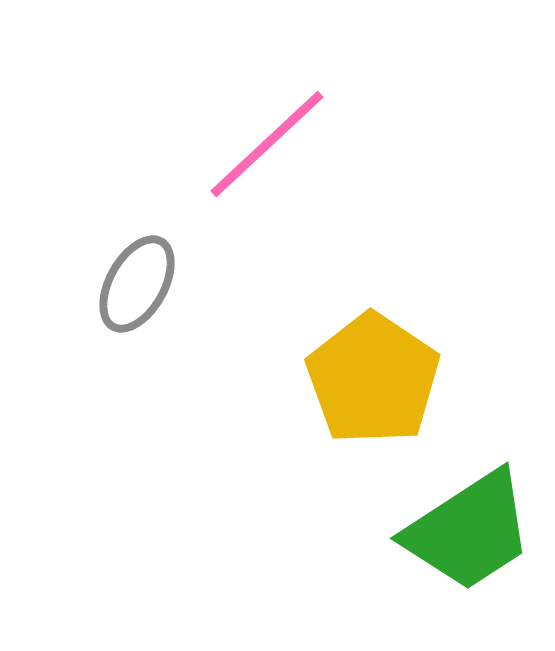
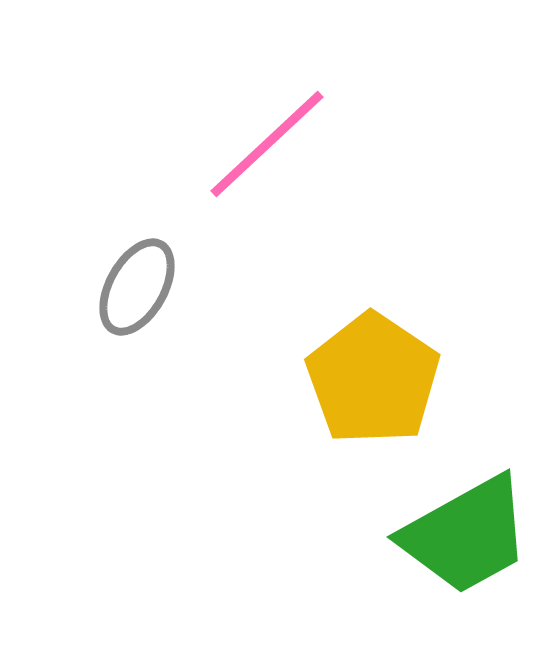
gray ellipse: moved 3 px down
green trapezoid: moved 3 px left, 4 px down; rotated 4 degrees clockwise
